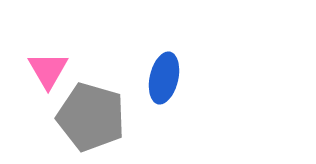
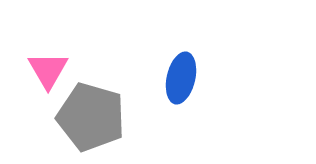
blue ellipse: moved 17 px right
